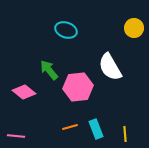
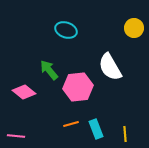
orange line: moved 1 px right, 3 px up
